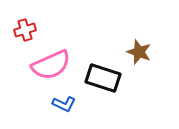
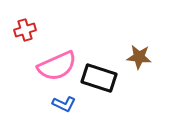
brown star: moved 5 px down; rotated 15 degrees counterclockwise
pink semicircle: moved 6 px right, 1 px down
black rectangle: moved 4 px left
